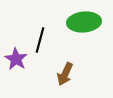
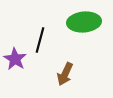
purple star: moved 1 px left
